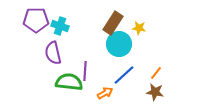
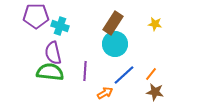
purple pentagon: moved 4 px up
yellow star: moved 16 px right, 4 px up
cyan circle: moved 4 px left
orange line: moved 5 px left, 1 px down
green semicircle: moved 19 px left, 10 px up
